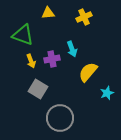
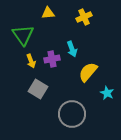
green triangle: rotated 35 degrees clockwise
cyan star: rotated 24 degrees counterclockwise
gray circle: moved 12 px right, 4 px up
